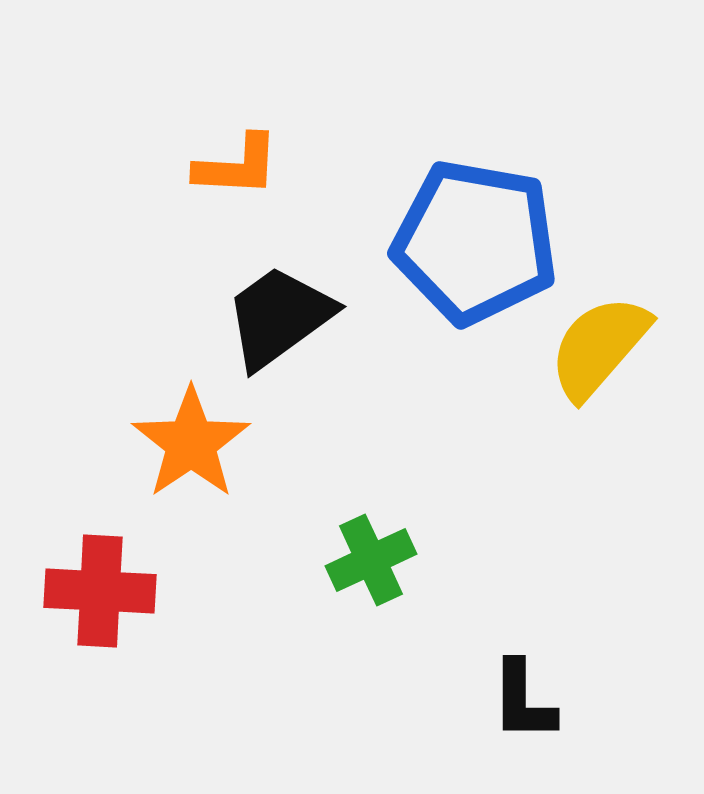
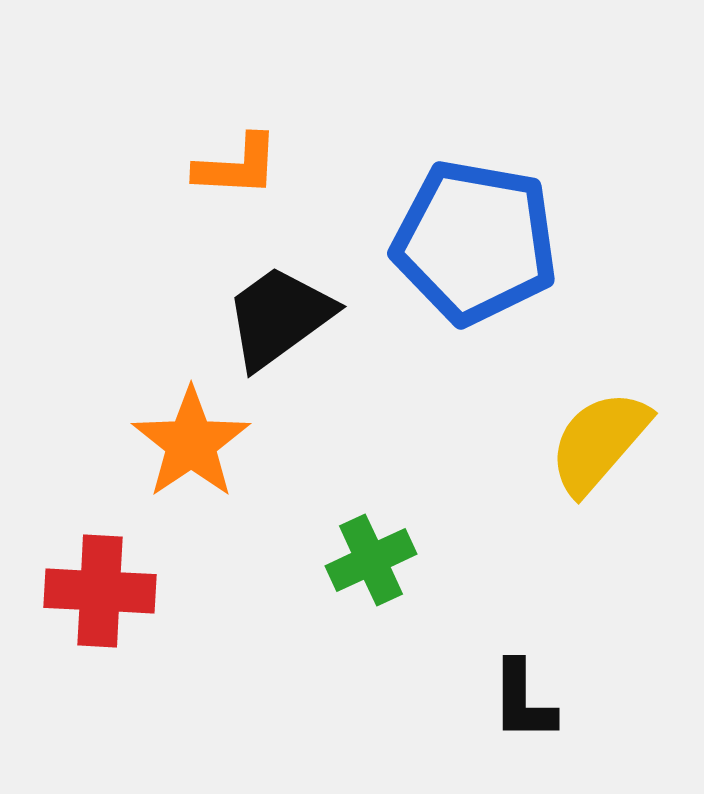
yellow semicircle: moved 95 px down
